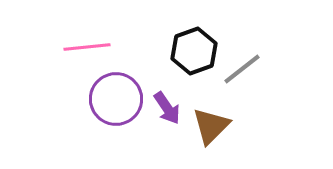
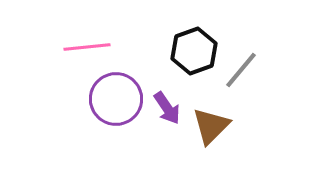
gray line: moved 1 px left, 1 px down; rotated 12 degrees counterclockwise
